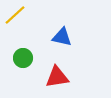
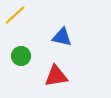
green circle: moved 2 px left, 2 px up
red triangle: moved 1 px left, 1 px up
